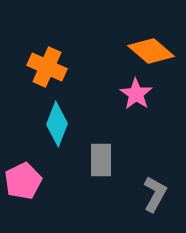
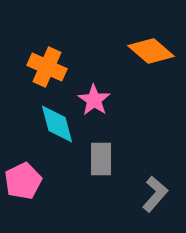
pink star: moved 42 px left, 6 px down
cyan diamond: rotated 36 degrees counterclockwise
gray rectangle: moved 1 px up
gray L-shape: rotated 12 degrees clockwise
